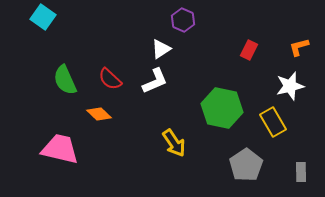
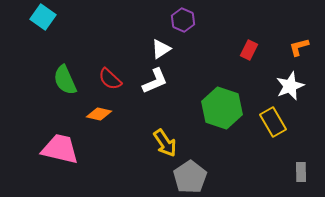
white star: rotated 8 degrees counterclockwise
green hexagon: rotated 6 degrees clockwise
orange diamond: rotated 30 degrees counterclockwise
yellow arrow: moved 9 px left
gray pentagon: moved 56 px left, 12 px down
